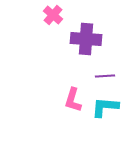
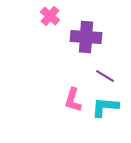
pink cross: moved 3 px left, 1 px down
purple cross: moved 2 px up
purple line: rotated 36 degrees clockwise
